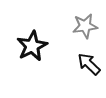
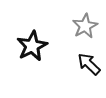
gray star: rotated 20 degrees counterclockwise
